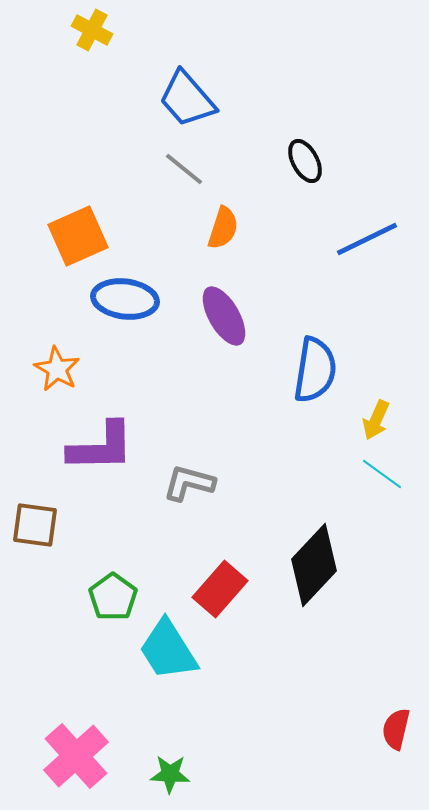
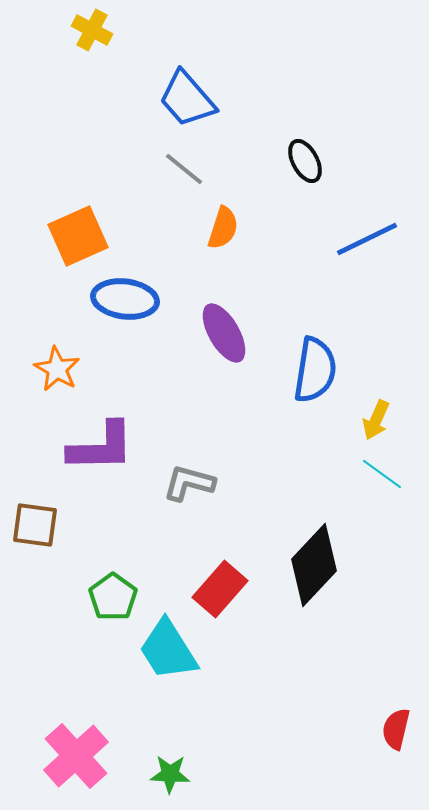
purple ellipse: moved 17 px down
